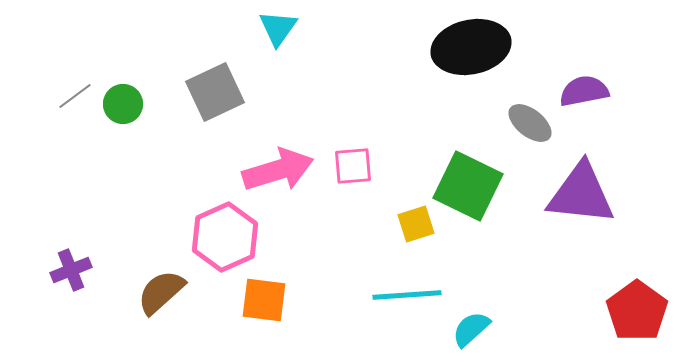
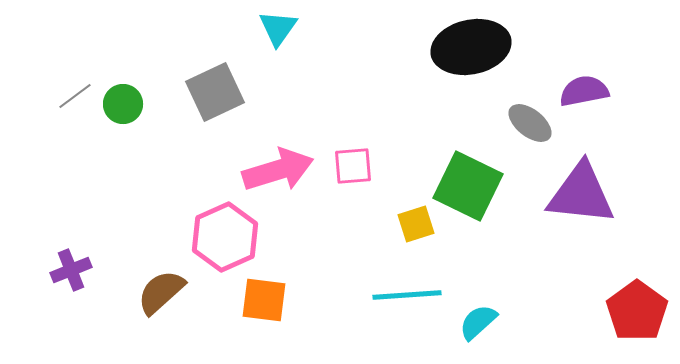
cyan semicircle: moved 7 px right, 7 px up
